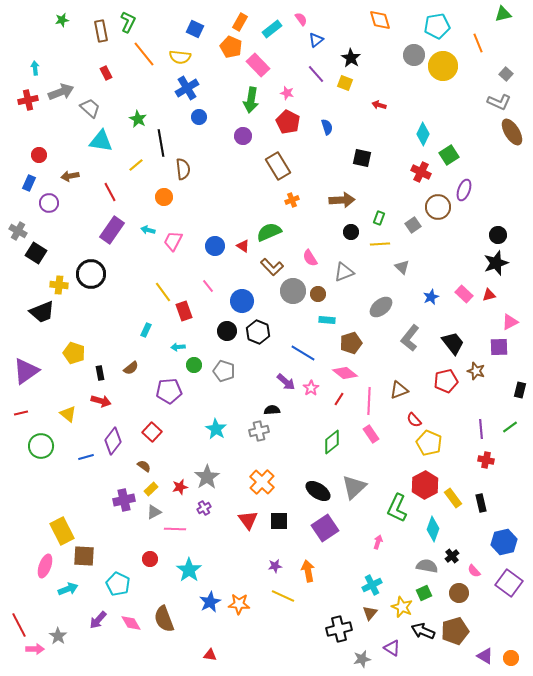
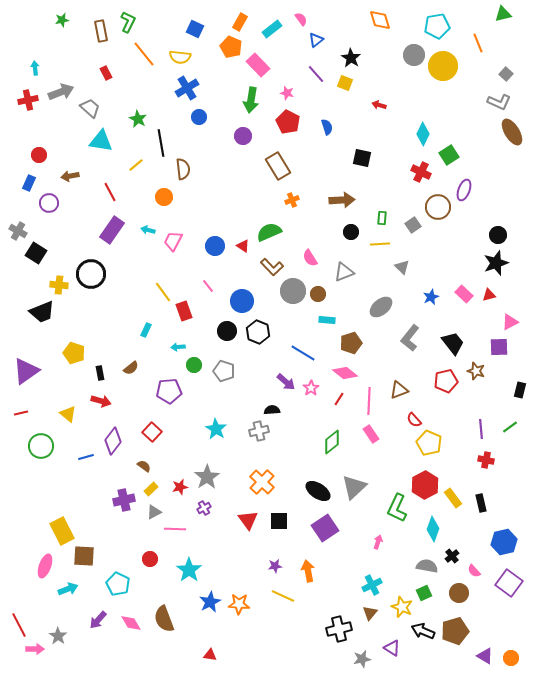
green rectangle at (379, 218): moved 3 px right; rotated 16 degrees counterclockwise
